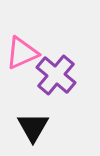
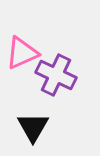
purple cross: rotated 15 degrees counterclockwise
